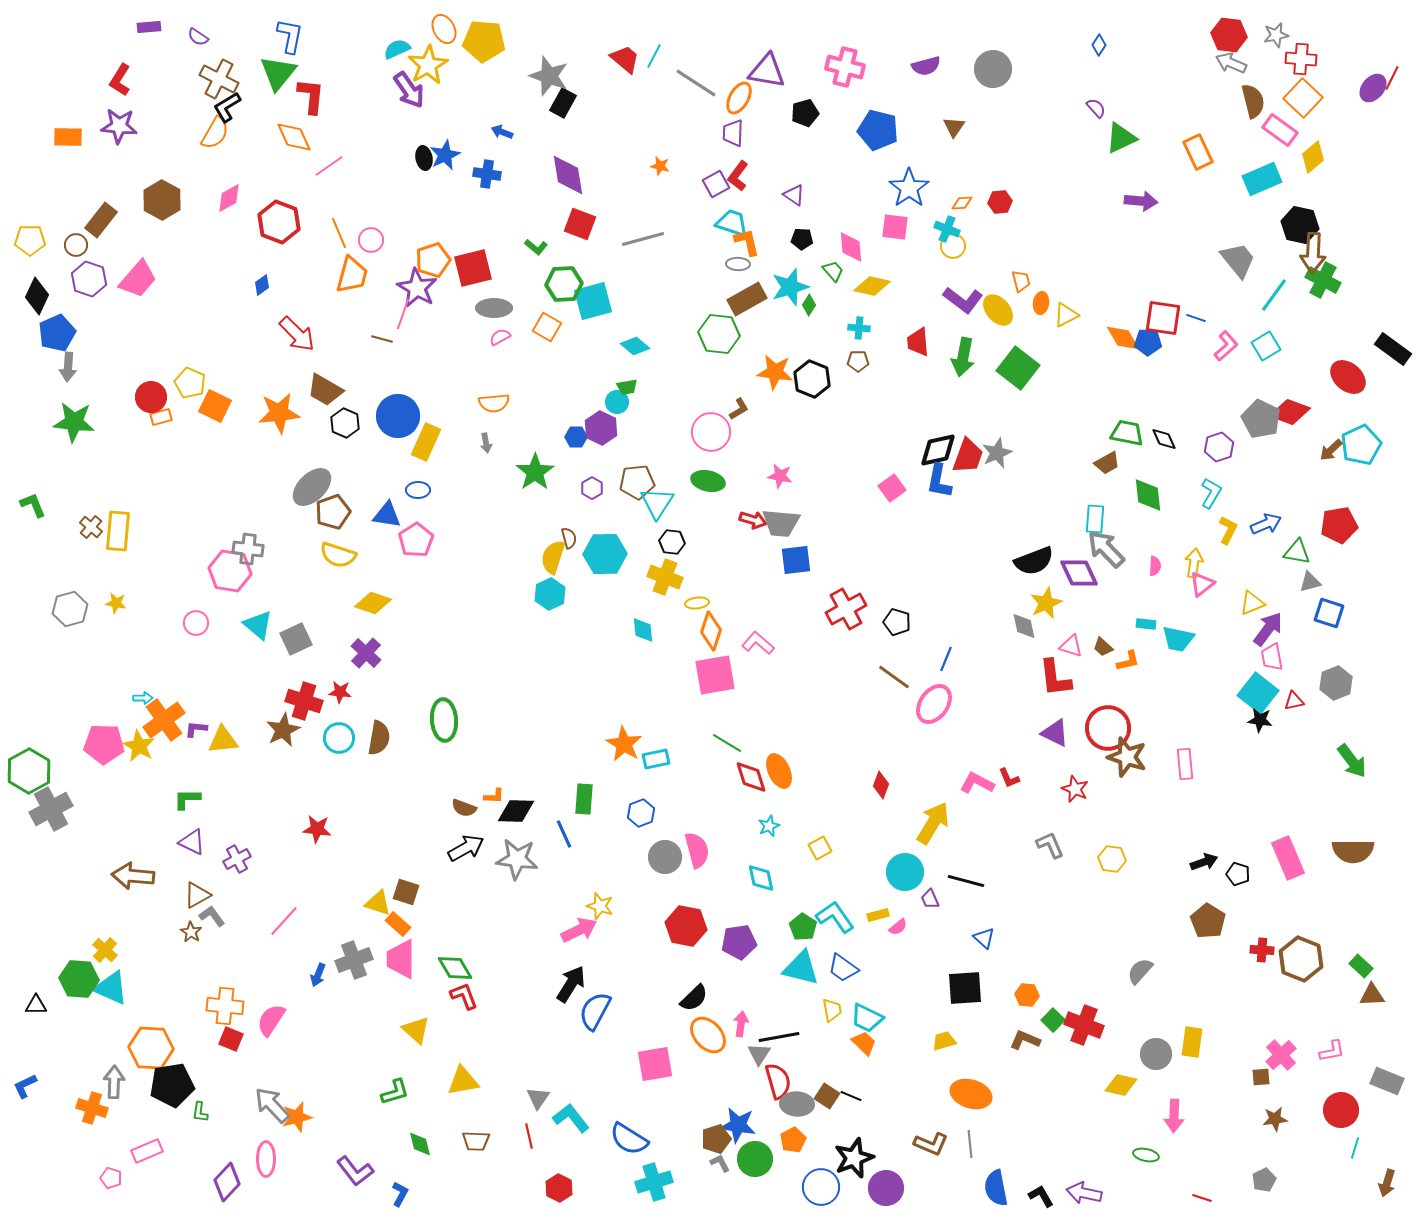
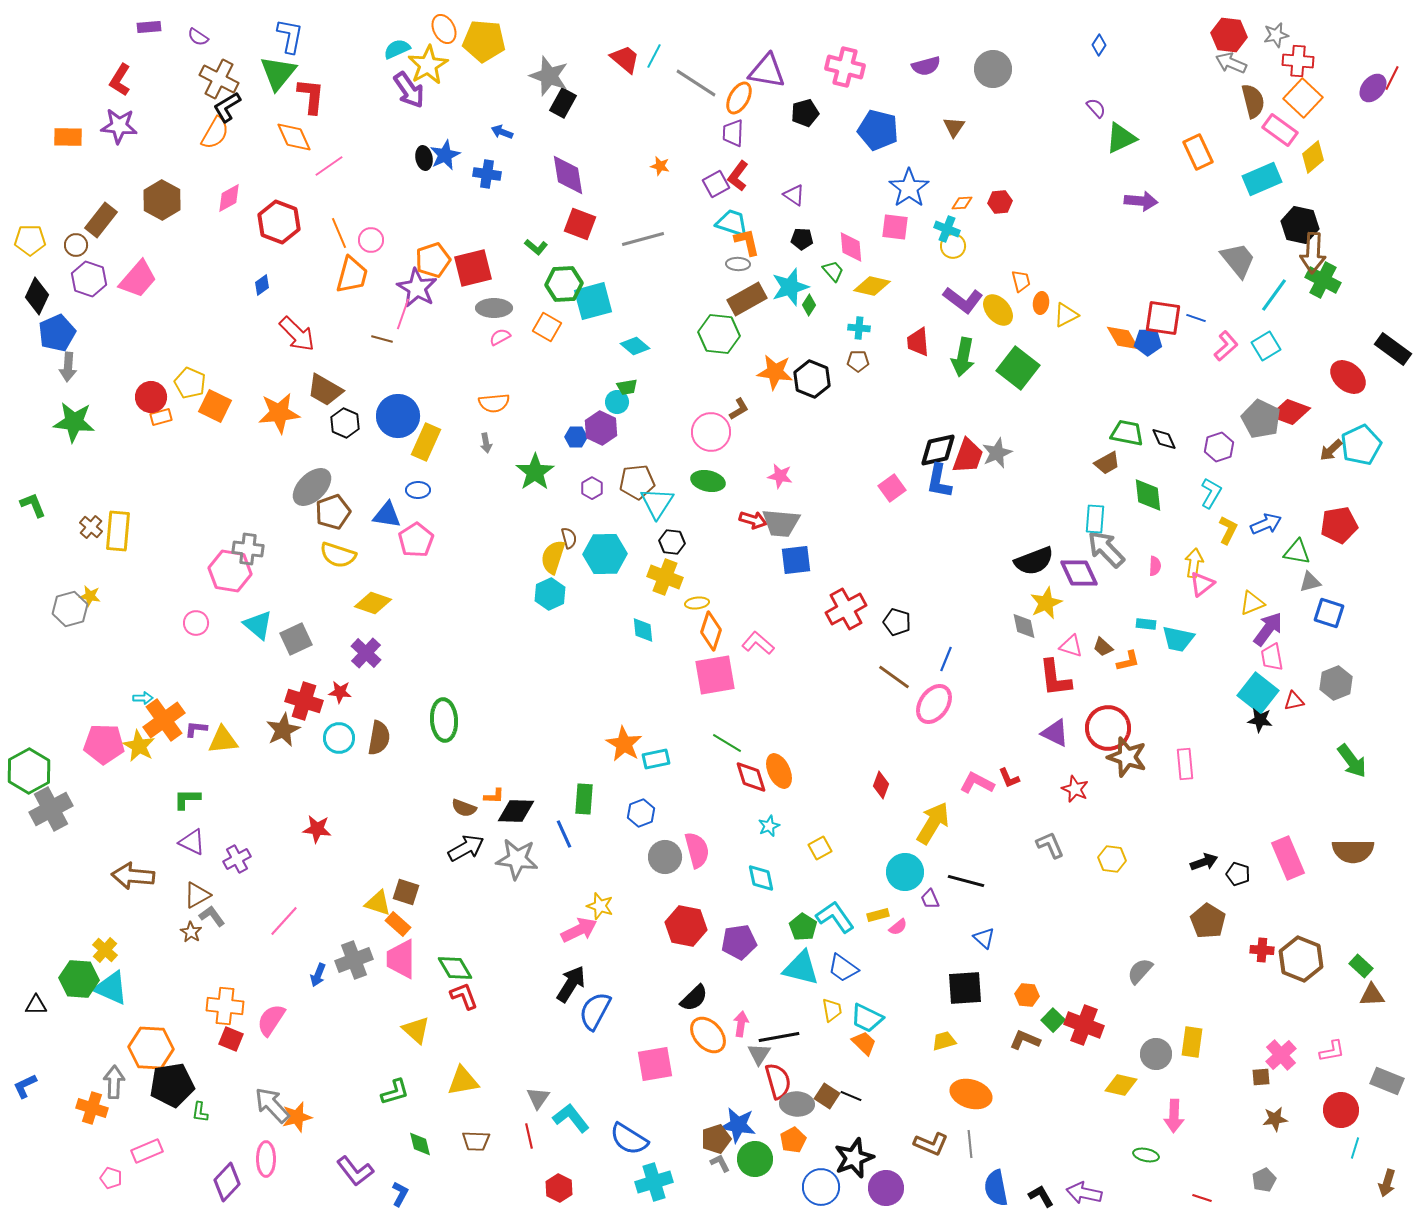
red cross at (1301, 59): moved 3 px left, 2 px down
yellow star at (116, 603): moved 26 px left, 7 px up
